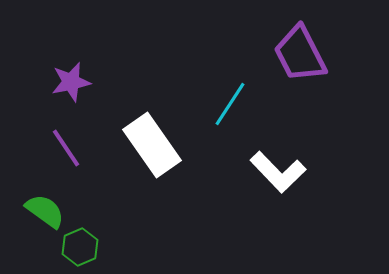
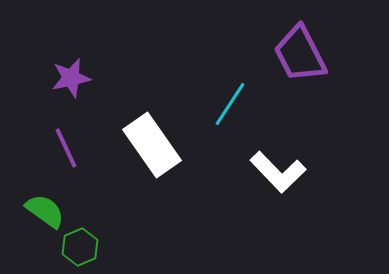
purple star: moved 4 px up
purple line: rotated 9 degrees clockwise
